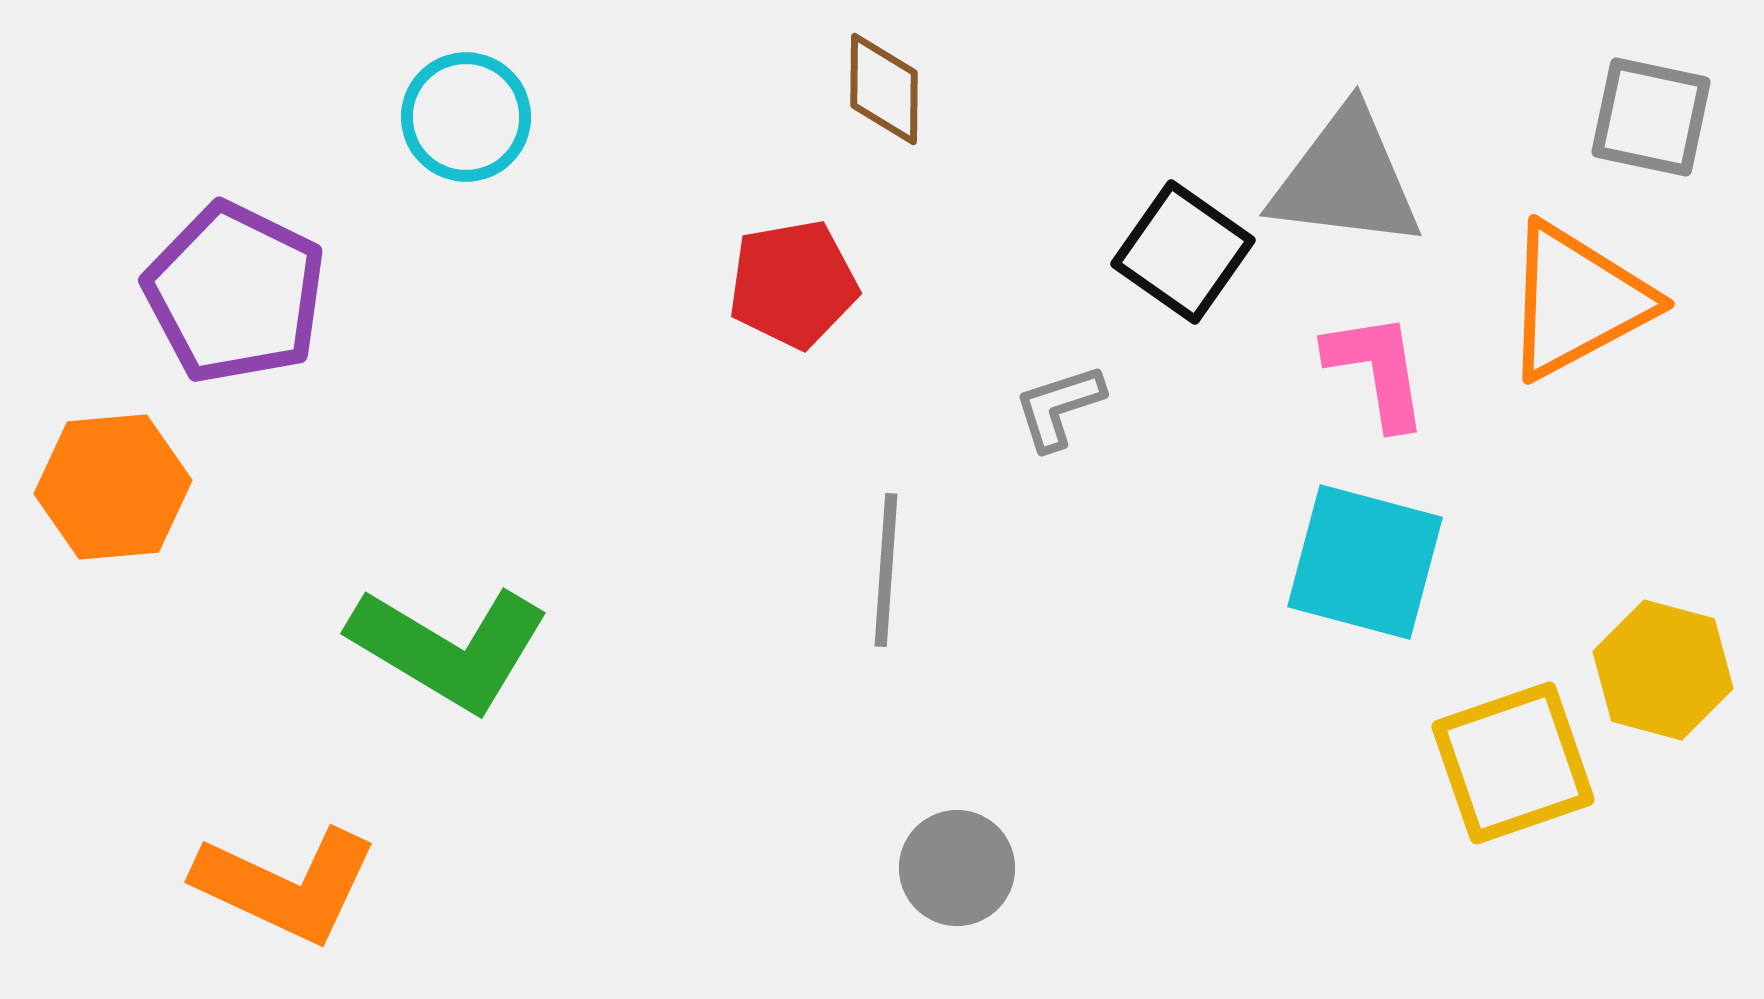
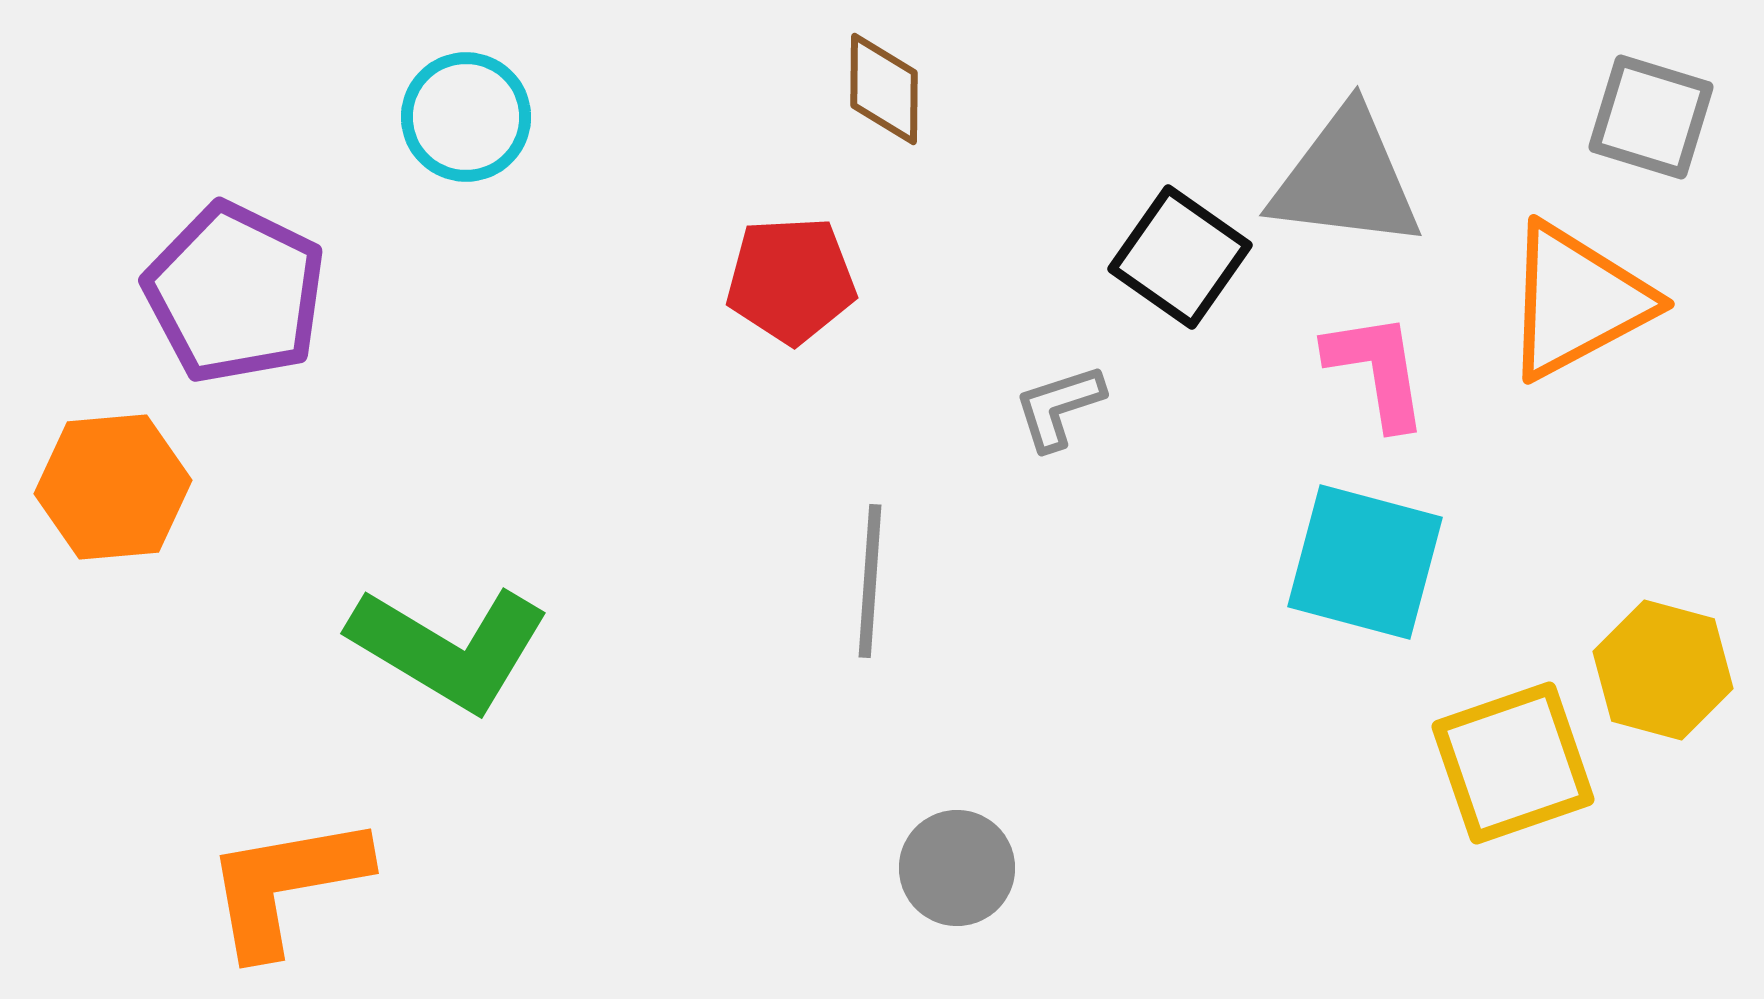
gray square: rotated 5 degrees clockwise
black square: moved 3 px left, 5 px down
red pentagon: moved 2 px left, 4 px up; rotated 7 degrees clockwise
gray line: moved 16 px left, 11 px down
orange L-shape: rotated 145 degrees clockwise
